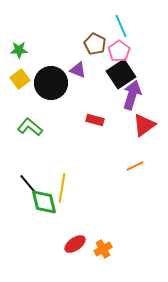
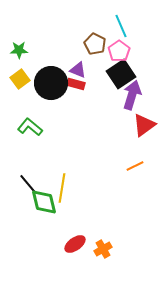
red rectangle: moved 19 px left, 36 px up
